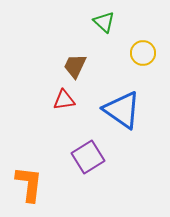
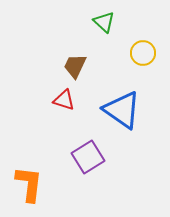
red triangle: rotated 25 degrees clockwise
